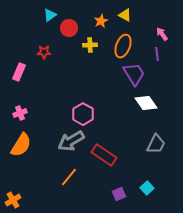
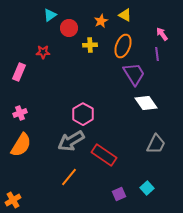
red star: moved 1 px left
